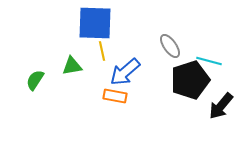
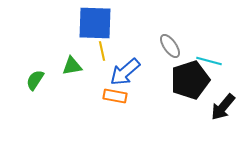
black arrow: moved 2 px right, 1 px down
